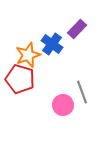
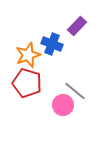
purple rectangle: moved 3 px up
blue cross: rotated 15 degrees counterclockwise
red pentagon: moved 7 px right, 4 px down
gray line: moved 7 px left, 1 px up; rotated 30 degrees counterclockwise
